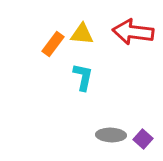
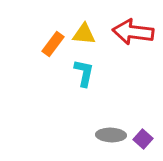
yellow triangle: moved 2 px right
cyan L-shape: moved 1 px right, 4 px up
